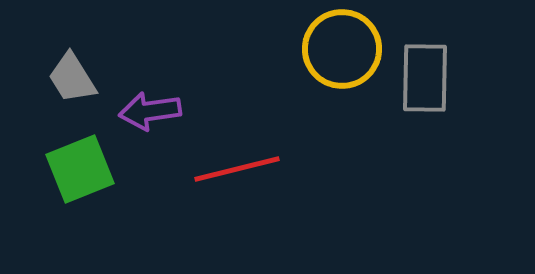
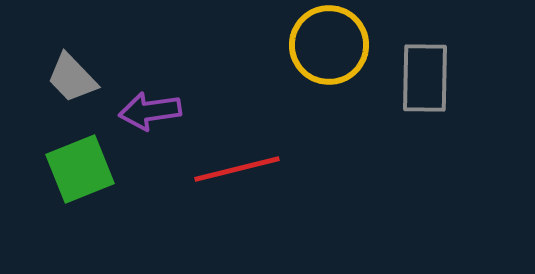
yellow circle: moved 13 px left, 4 px up
gray trapezoid: rotated 12 degrees counterclockwise
